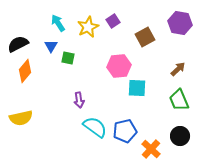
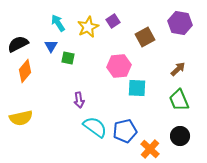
orange cross: moved 1 px left
